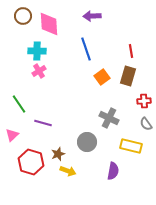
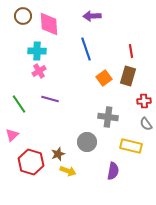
orange square: moved 2 px right, 1 px down
gray cross: moved 1 px left, 1 px up; rotated 18 degrees counterclockwise
purple line: moved 7 px right, 24 px up
